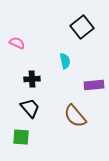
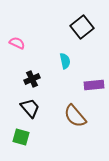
black cross: rotated 21 degrees counterclockwise
green square: rotated 12 degrees clockwise
